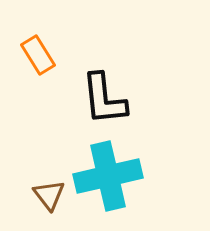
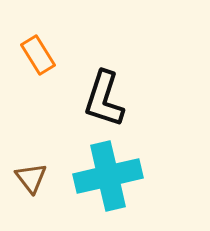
black L-shape: rotated 24 degrees clockwise
brown triangle: moved 18 px left, 17 px up
